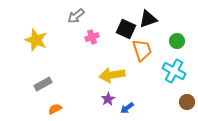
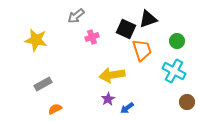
yellow star: rotated 10 degrees counterclockwise
